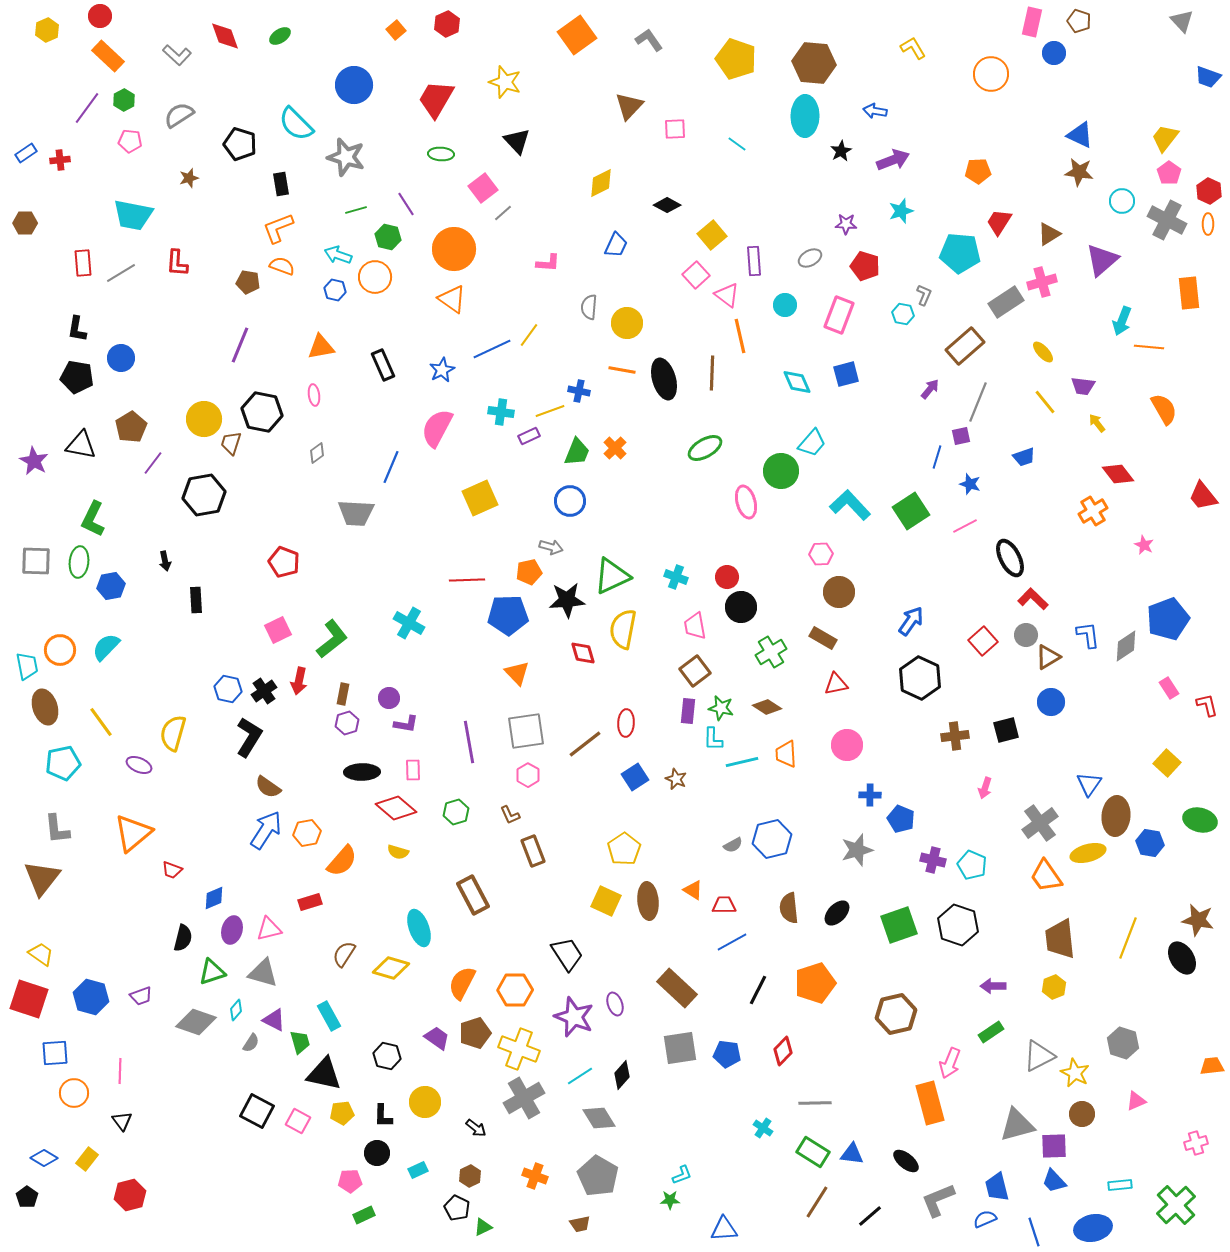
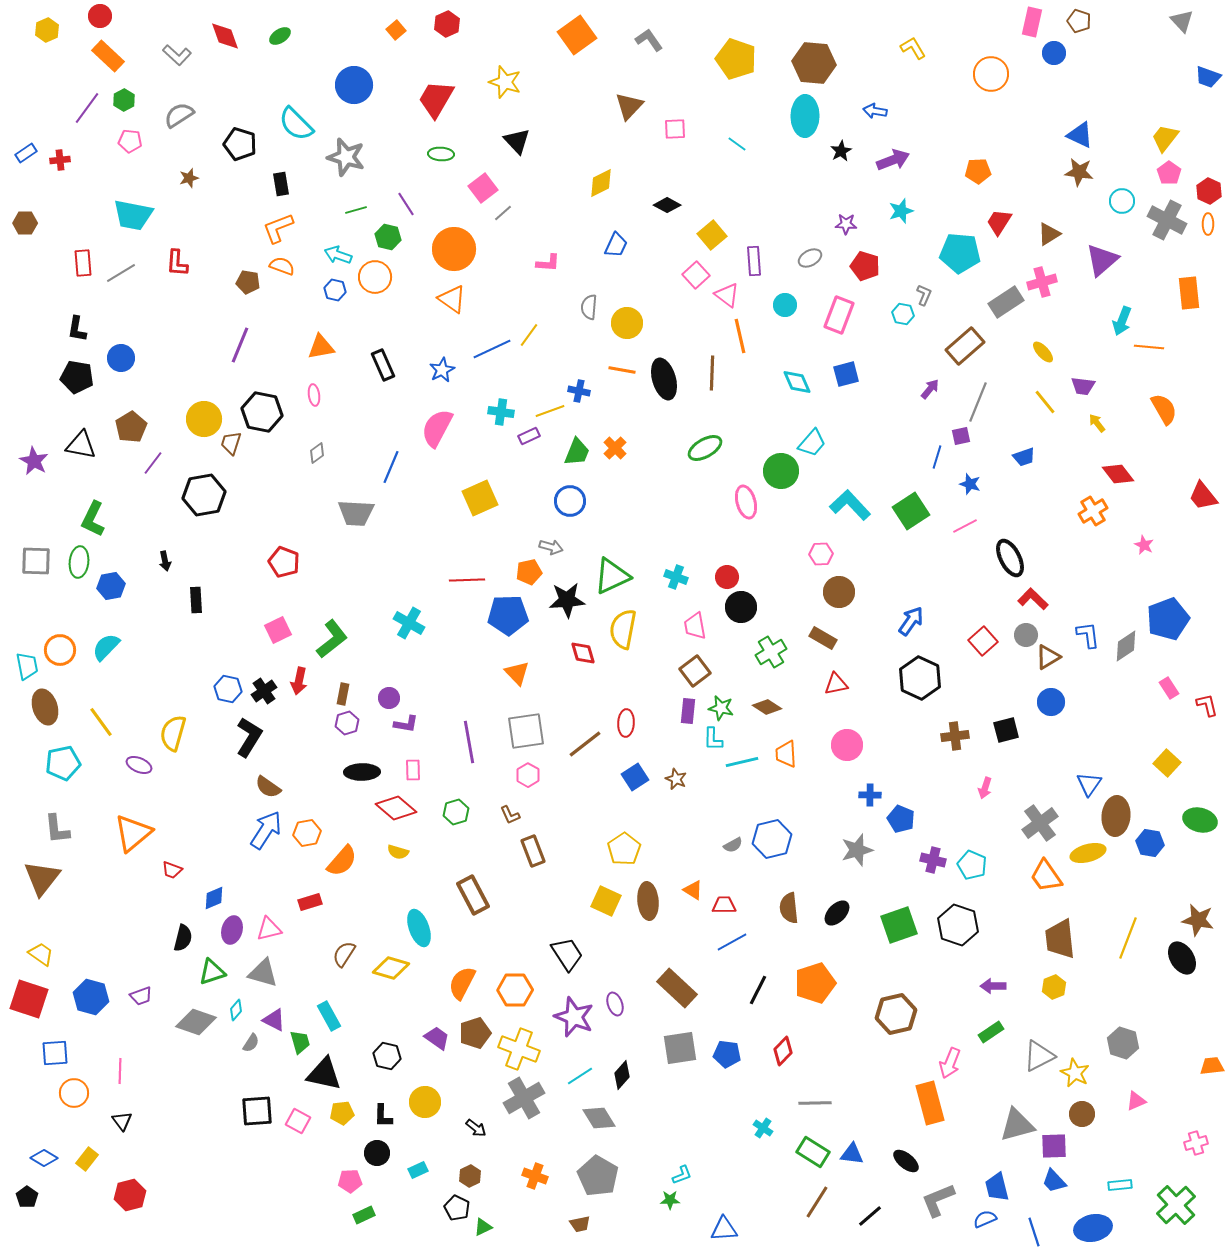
black square at (257, 1111): rotated 32 degrees counterclockwise
